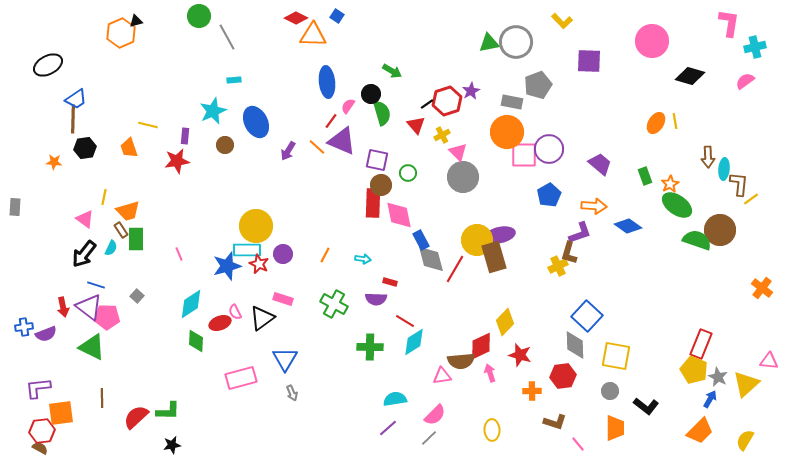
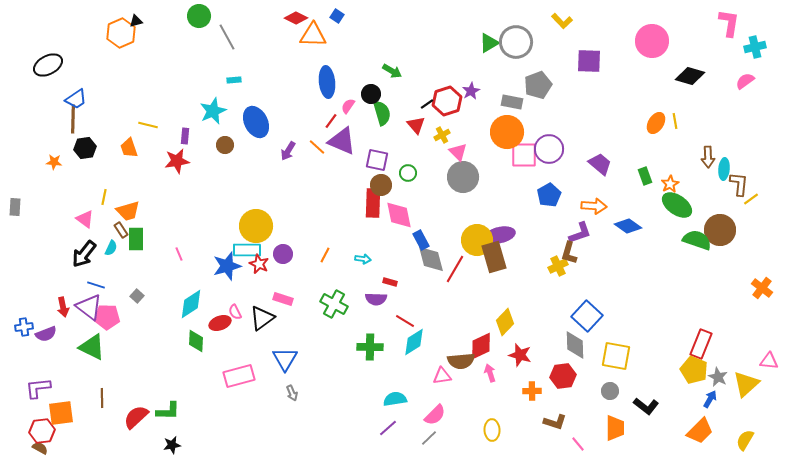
green triangle at (489, 43): rotated 20 degrees counterclockwise
pink rectangle at (241, 378): moved 2 px left, 2 px up
